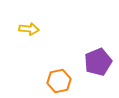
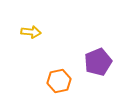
yellow arrow: moved 2 px right, 3 px down
